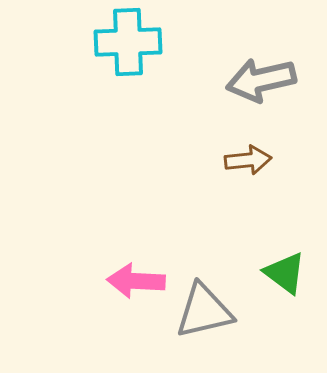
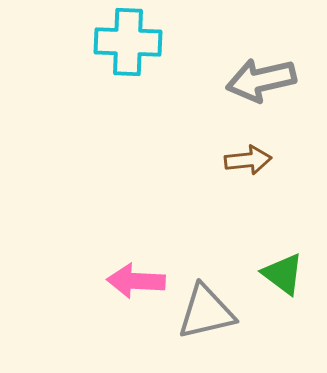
cyan cross: rotated 4 degrees clockwise
green triangle: moved 2 px left, 1 px down
gray triangle: moved 2 px right, 1 px down
